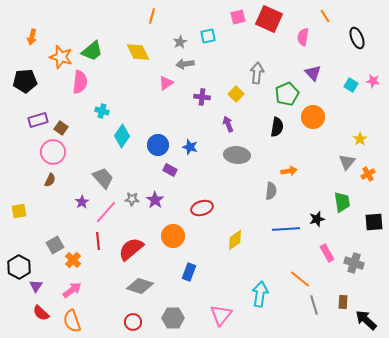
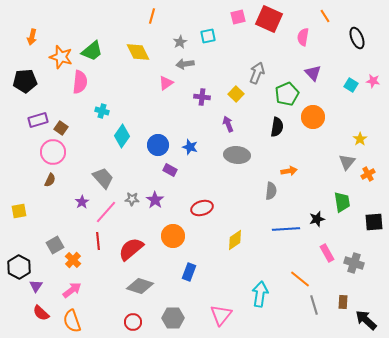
gray arrow at (257, 73): rotated 15 degrees clockwise
